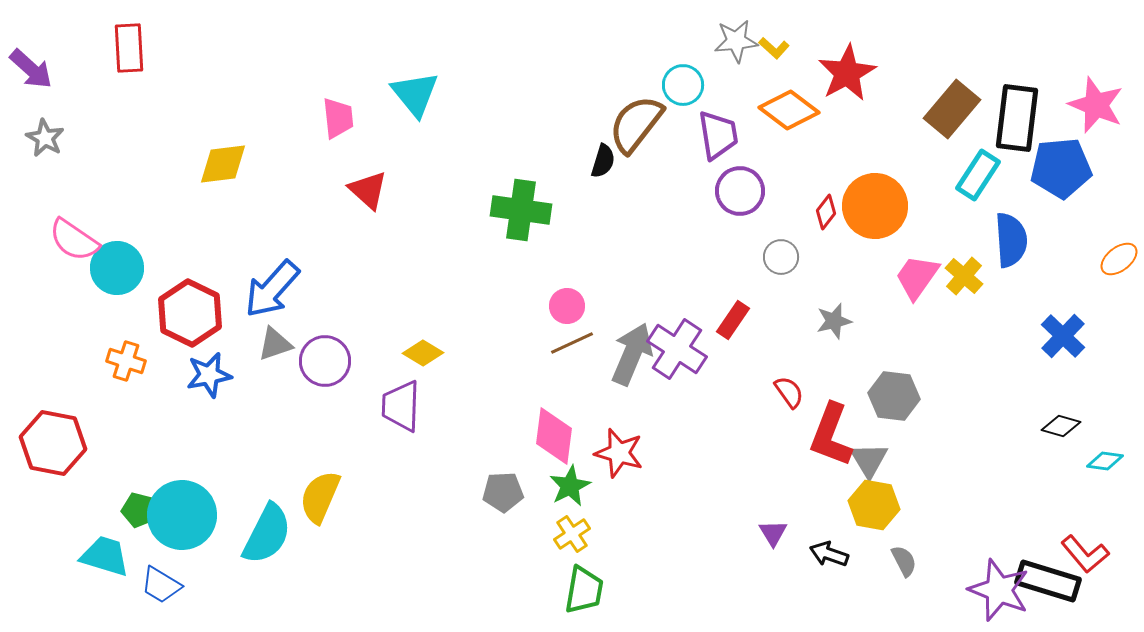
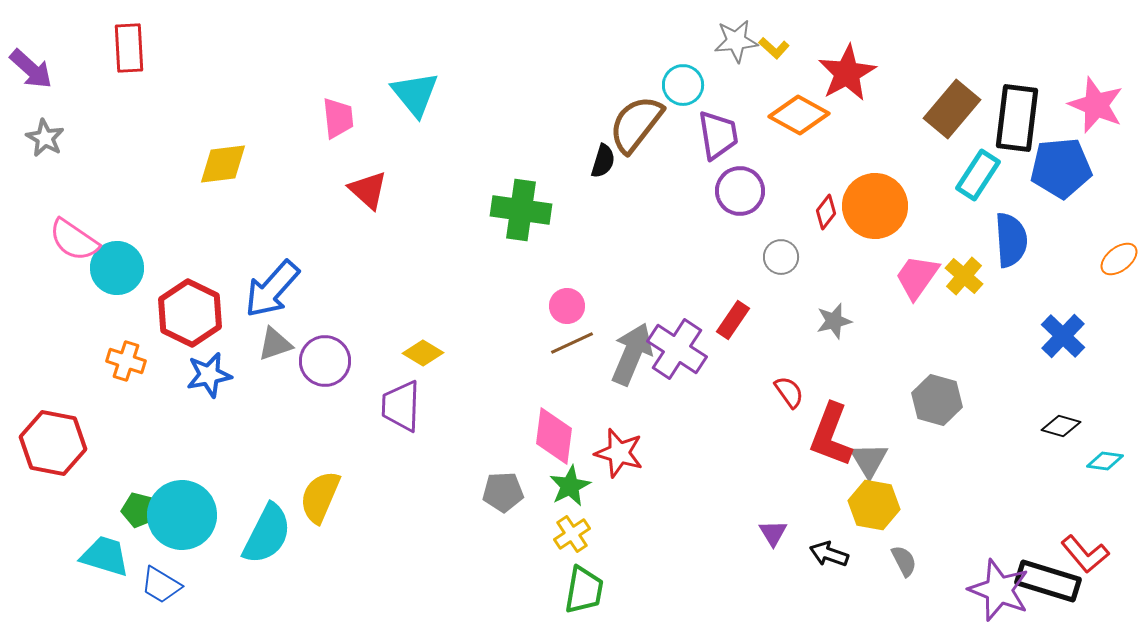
orange diamond at (789, 110): moved 10 px right, 5 px down; rotated 8 degrees counterclockwise
gray hexagon at (894, 396): moved 43 px right, 4 px down; rotated 9 degrees clockwise
